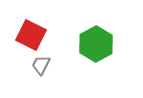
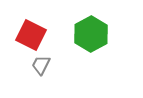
green hexagon: moved 5 px left, 10 px up
